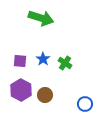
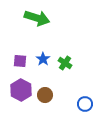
green arrow: moved 4 px left
